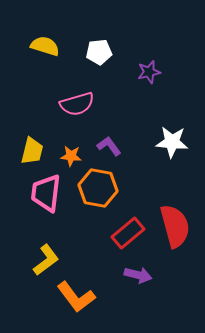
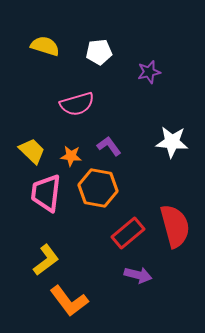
yellow trapezoid: rotated 60 degrees counterclockwise
orange L-shape: moved 7 px left, 4 px down
